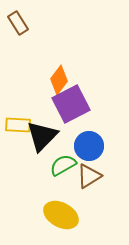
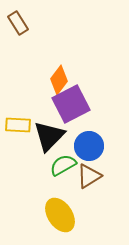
black triangle: moved 7 px right
yellow ellipse: moved 1 px left; rotated 28 degrees clockwise
